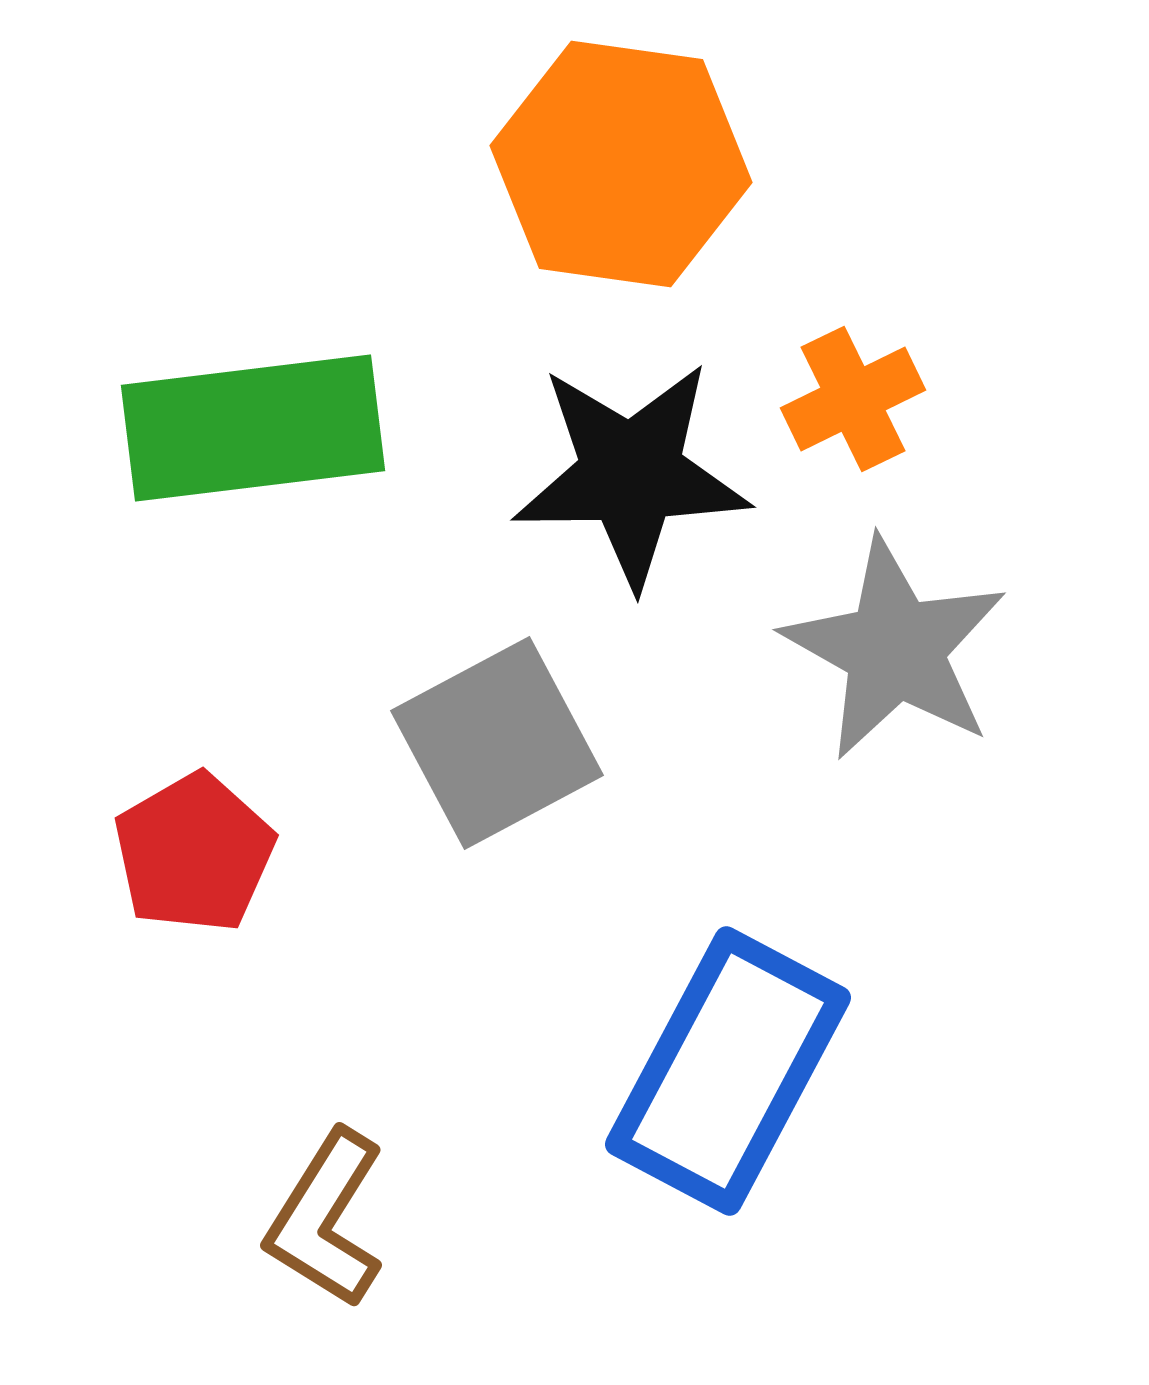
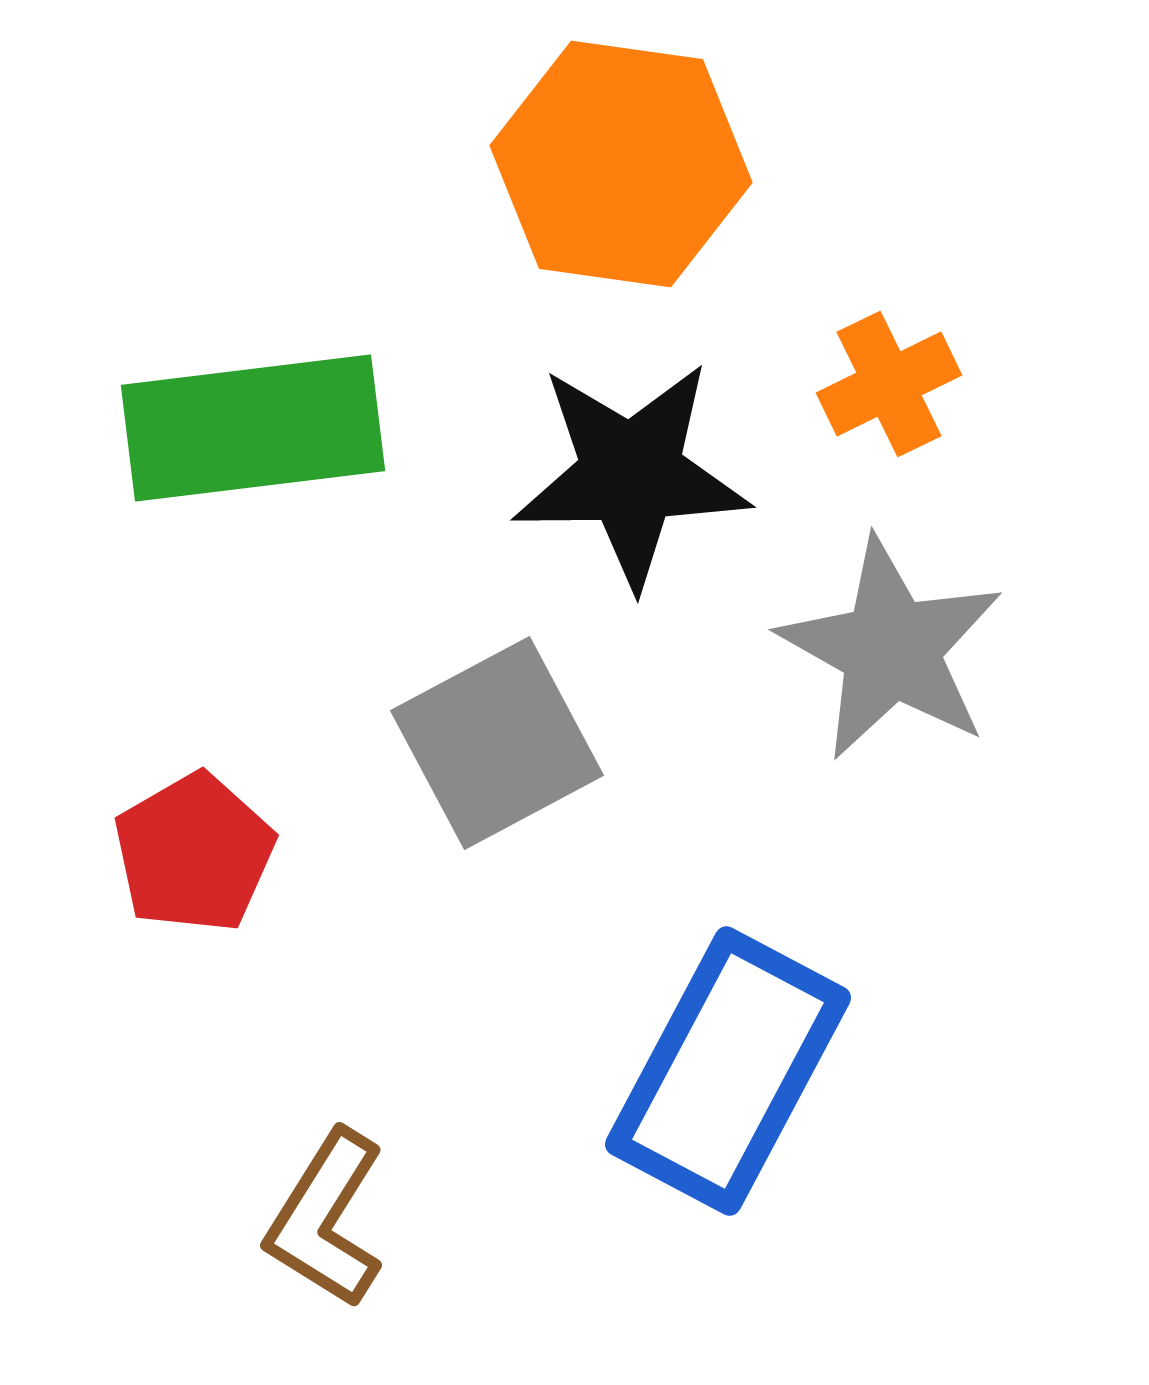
orange cross: moved 36 px right, 15 px up
gray star: moved 4 px left
